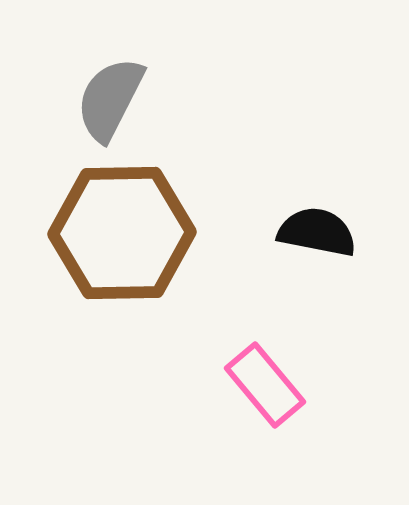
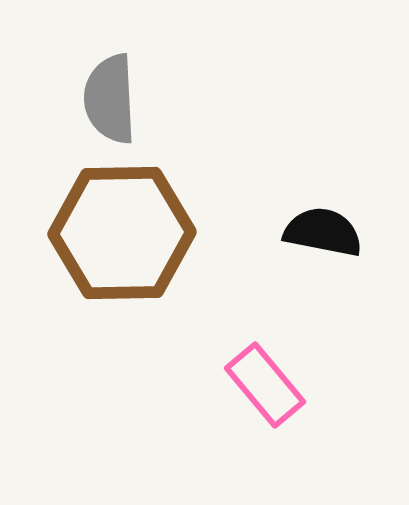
gray semicircle: rotated 30 degrees counterclockwise
black semicircle: moved 6 px right
